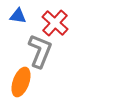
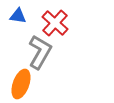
gray L-shape: moved 1 px down; rotated 8 degrees clockwise
orange ellipse: moved 2 px down
